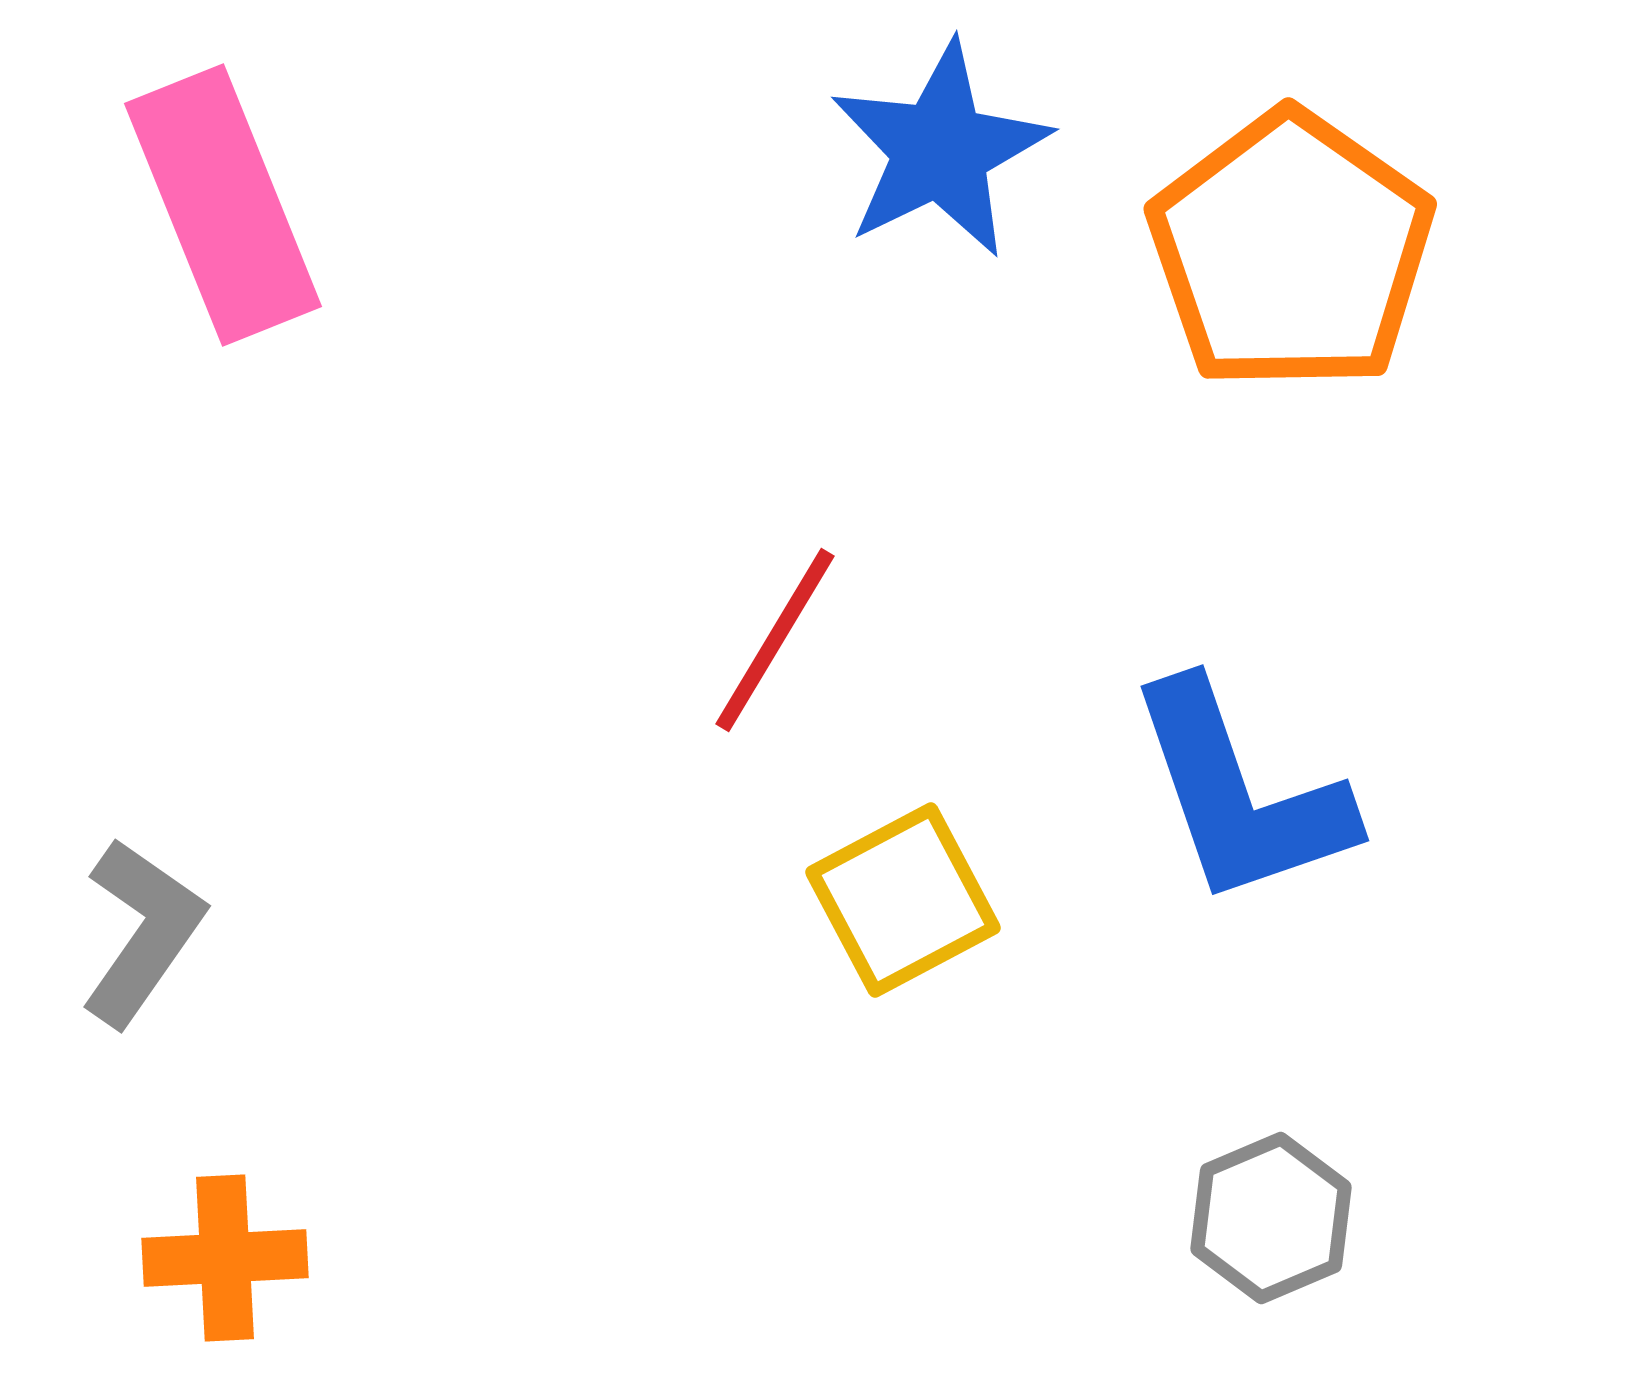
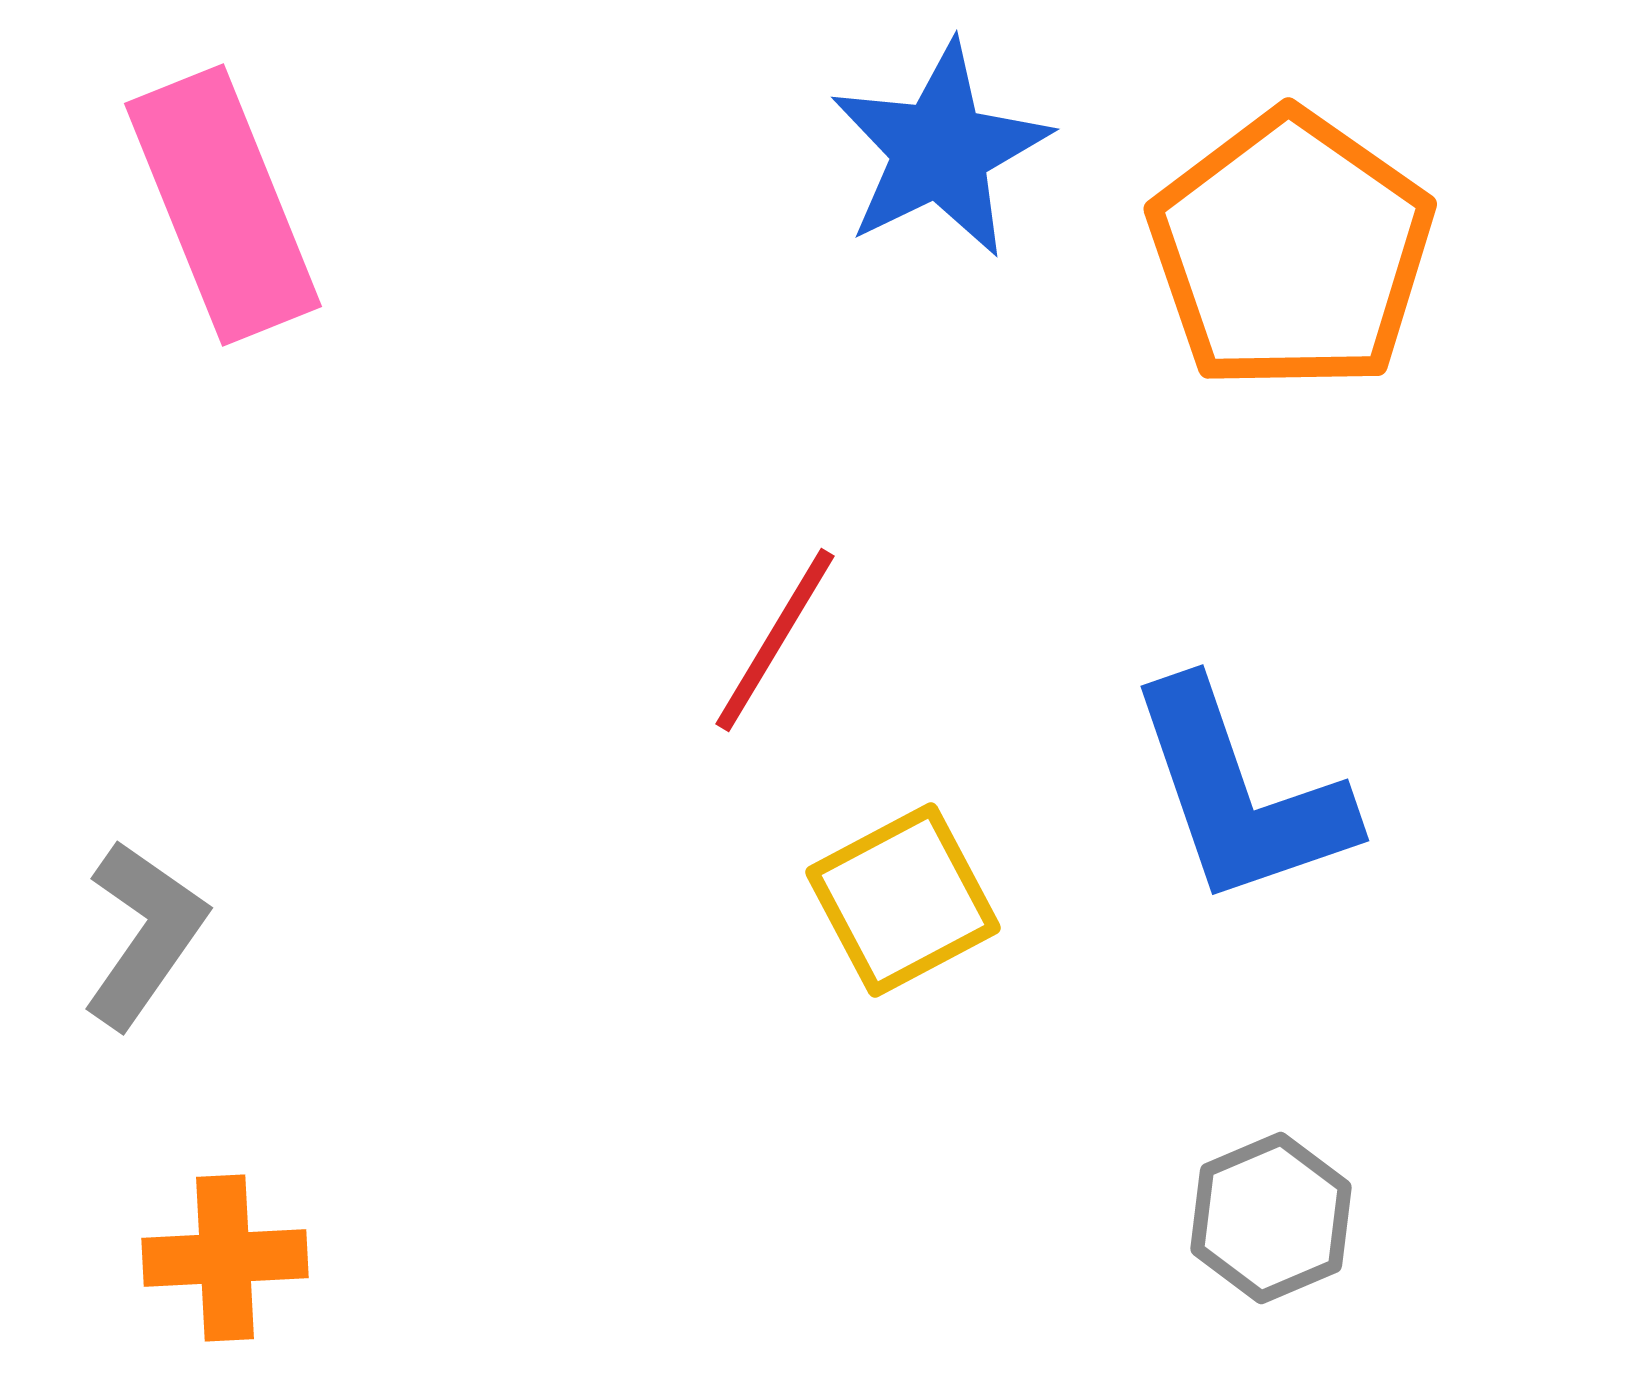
gray L-shape: moved 2 px right, 2 px down
